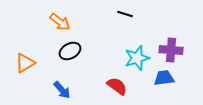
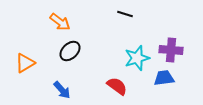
black ellipse: rotated 15 degrees counterclockwise
